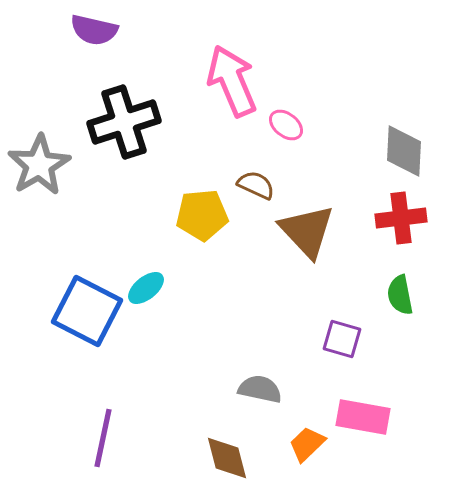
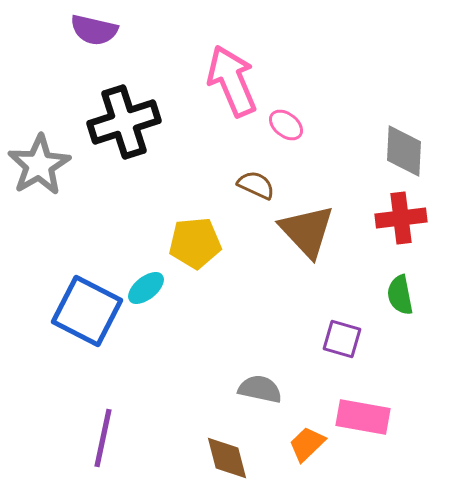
yellow pentagon: moved 7 px left, 28 px down
